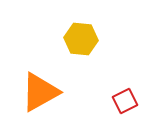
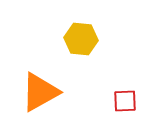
red square: rotated 25 degrees clockwise
